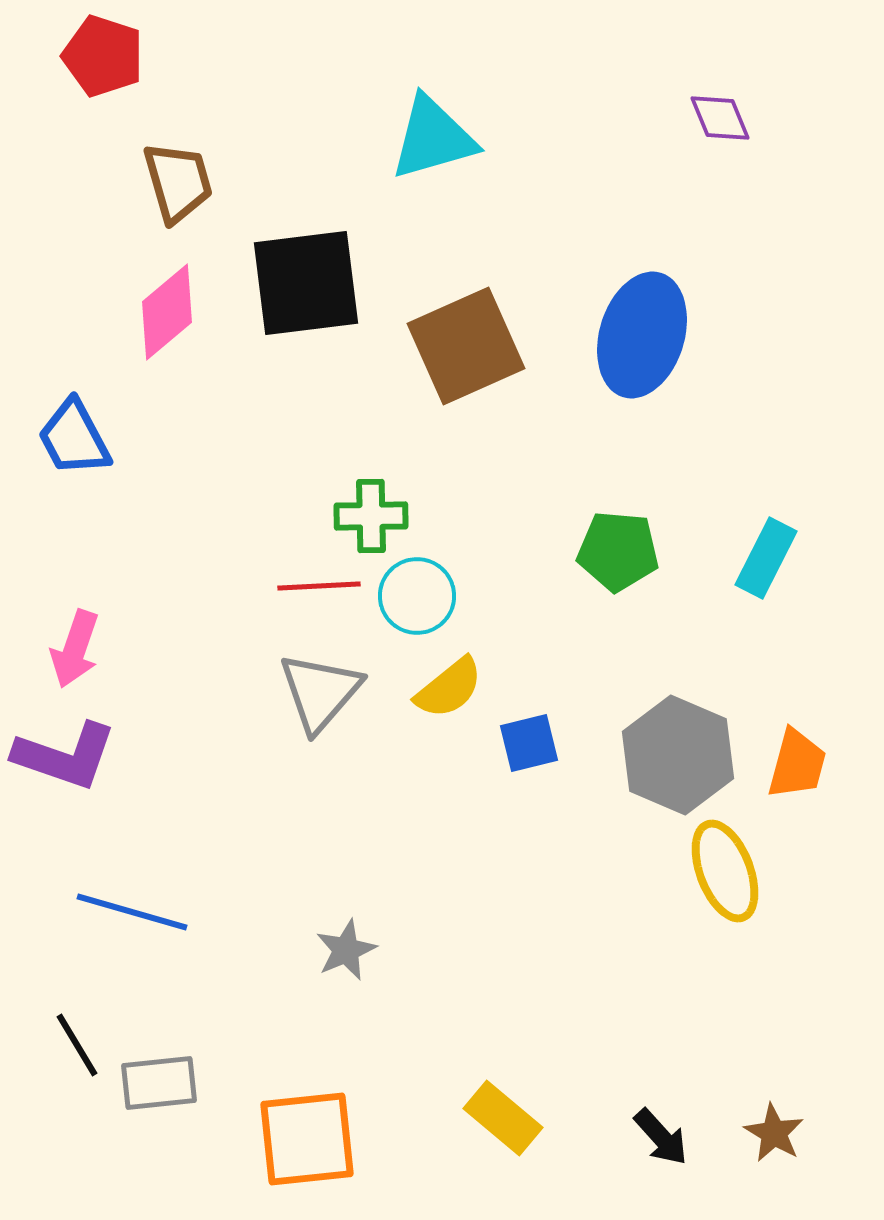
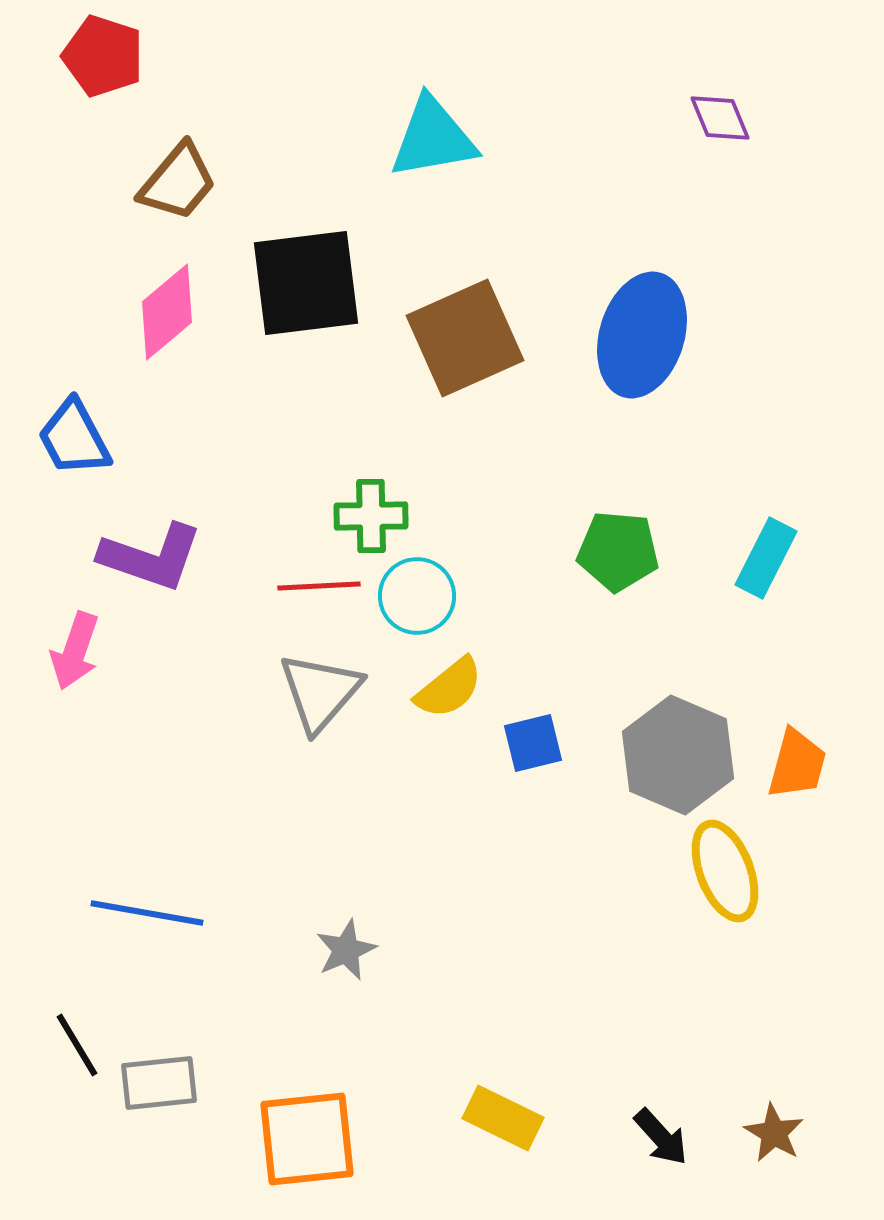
cyan triangle: rotated 6 degrees clockwise
brown trapezoid: rotated 56 degrees clockwise
brown square: moved 1 px left, 8 px up
pink arrow: moved 2 px down
blue square: moved 4 px right
purple L-shape: moved 86 px right, 199 px up
blue line: moved 15 px right, 1 px down; rotated 6 degrees counterclockwise
yellow rectangle: rotated 14 degrees counterclockwise
